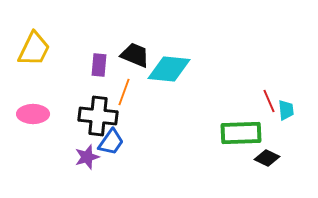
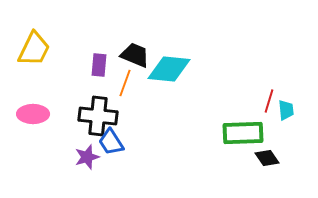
orange line: moved 1 px right, 9 px up
red line: rotated 40 degrees clockwise
green rectangle: moved 2 px right
blue trapezoid: rotated 112 degrees clockwise
black diamond: rotated 30 degrees clockwise
